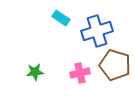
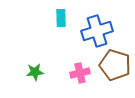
cyan rectangle: rotated 54 degrees clockwise
